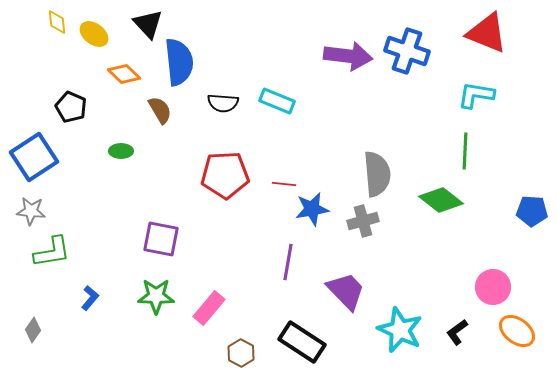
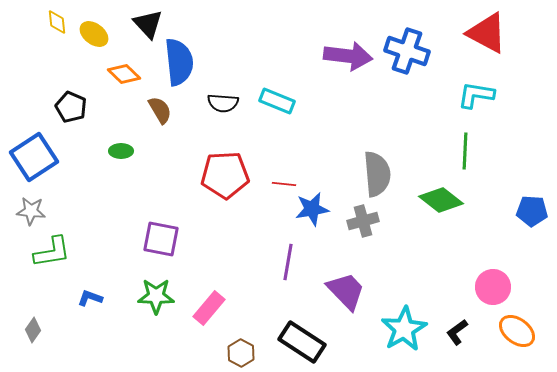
red triangle: rotated 6 degrees clockwise
blue L-shape: rotated 110 degrees counterclockwise
cyan star: moved 4 px right, 1 px up; rotated 18 degrees clockwise
